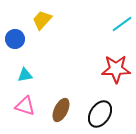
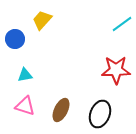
red star: moved 1 px down
black ellipse: rotated 12 degrees counterclockwise
